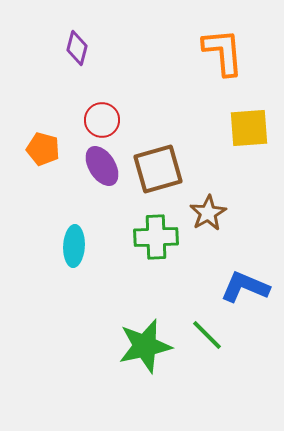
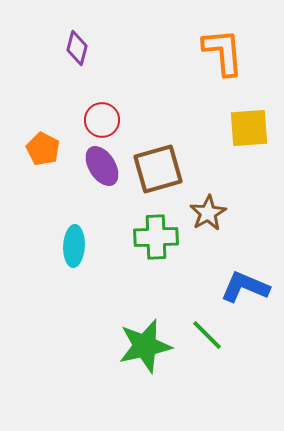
orange pentagon: rotated 12 degrees clockwise
